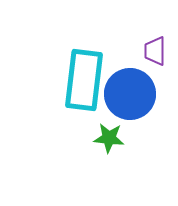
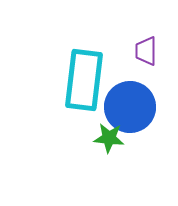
purple trapezoid: moved 9 px left
blue circle: moved 13 px down
